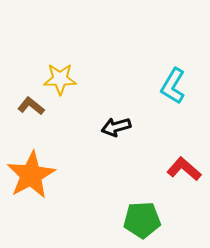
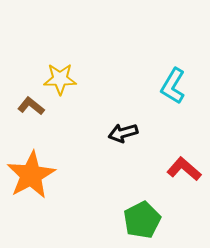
black arrow: moved 7 px right, 6 px down
green pentagon: rotated 24 degrees counterclockwise
